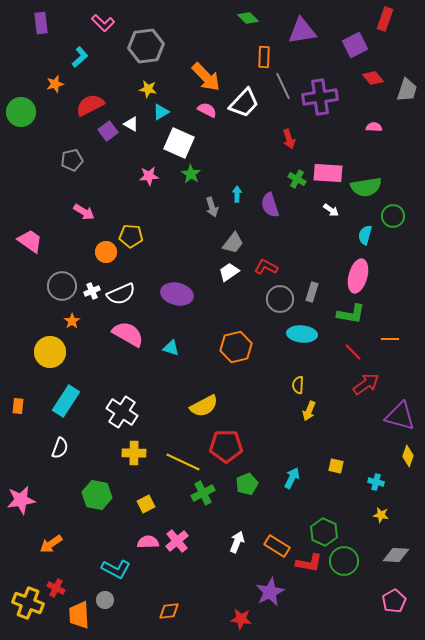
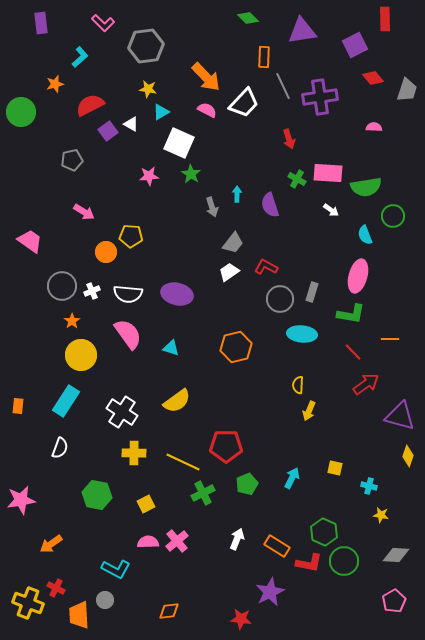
red rectangle at (385, 19): rotated 20 degrees counterclockwise
cyan semicircle at (365, 235): rotated 36 degrees counterclockwise
white semicircle at (121, 294): moved 7 px right; rotated 28 degrees clockwise
pink semicircle at (128, 334): rotated 24 degrees clockwise
yellow circle at (50, 352): moved 31 px right, 3 px down
yellow semicircle at (204, 406): moved 27 px left, 5 px up; rotated 8 degrees counterclockwise
yellow square at (336, 466): moved 1 px left, 2 px down
cyan cross at (376, 482): moved 7 px left, 4 px down
white arrow at (237, 542): moved 3 px up
